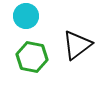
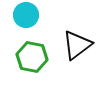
cyan circle: moved 1 px up
